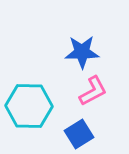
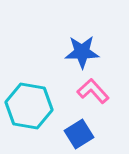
pink L-shape: rotated 104 degrees counterclockwise
cyan hexagon: rotated 9 degrees clockwise
